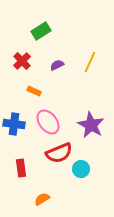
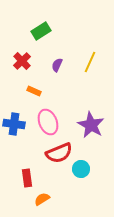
purple semicircle: rotated 40 degrees counterclockwise
pink ellipse: rotated 15 degrees clockwise
red rectangle: moved 6 px right, 10 px down
